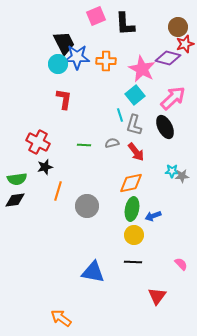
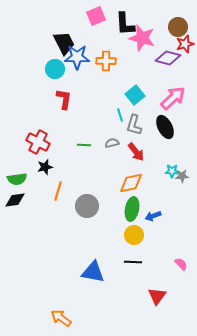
cyan circle: moved 3 px left, 5 px down
pink star: moved 31 px up; rotated 12 degrees counterclockwise
